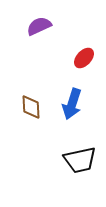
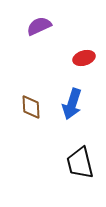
red ellipse: rotated 30 degrees clockwise
black trapezoid: moved 3 px down; rotated 88 degrees clockwise
